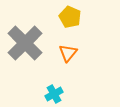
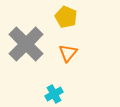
yellow pentagon: moved 4 px left
gray cross: moved 1 px right, 1 px down
